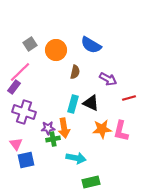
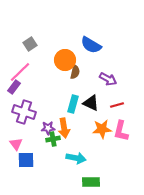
orange circle: moved 9 px right, 10 px down
red line: moved 12 px left, 7 px down
blue square: rotated 12 degrees clockwise
green rectangle: rotated 12 degrees clockwise
